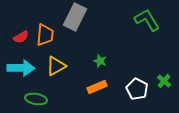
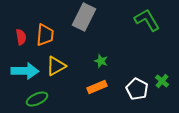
gray rectangle: moved 9 px right
red semicircle: rotated 70 degrees counterclockwise
green star: moved 1 px right
cyan arrow: moved 4 px right, 3 px down
green cross: moved 2 px left
green ellipse: moved 1 px right; rotated 35 degrees counterclockwise
